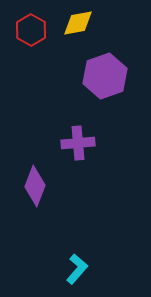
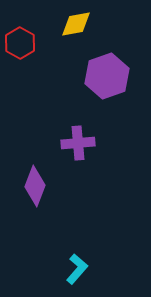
yellow diamond: moved 2 px left, 1 px down
red hexagon: moved 11 px left, 13 px down
purple hexagon: moved 2 px right
